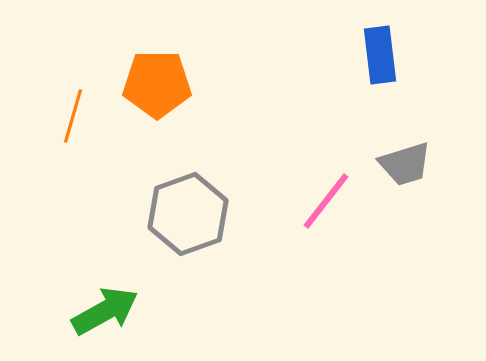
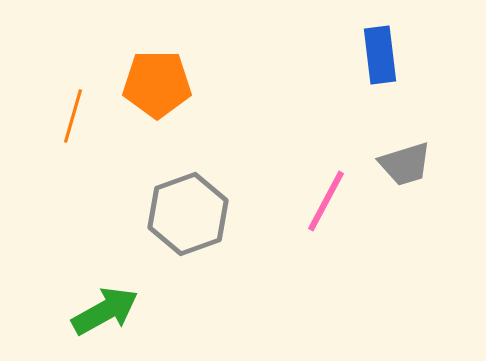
pink line: rotated 10 degrees counterclockwise
